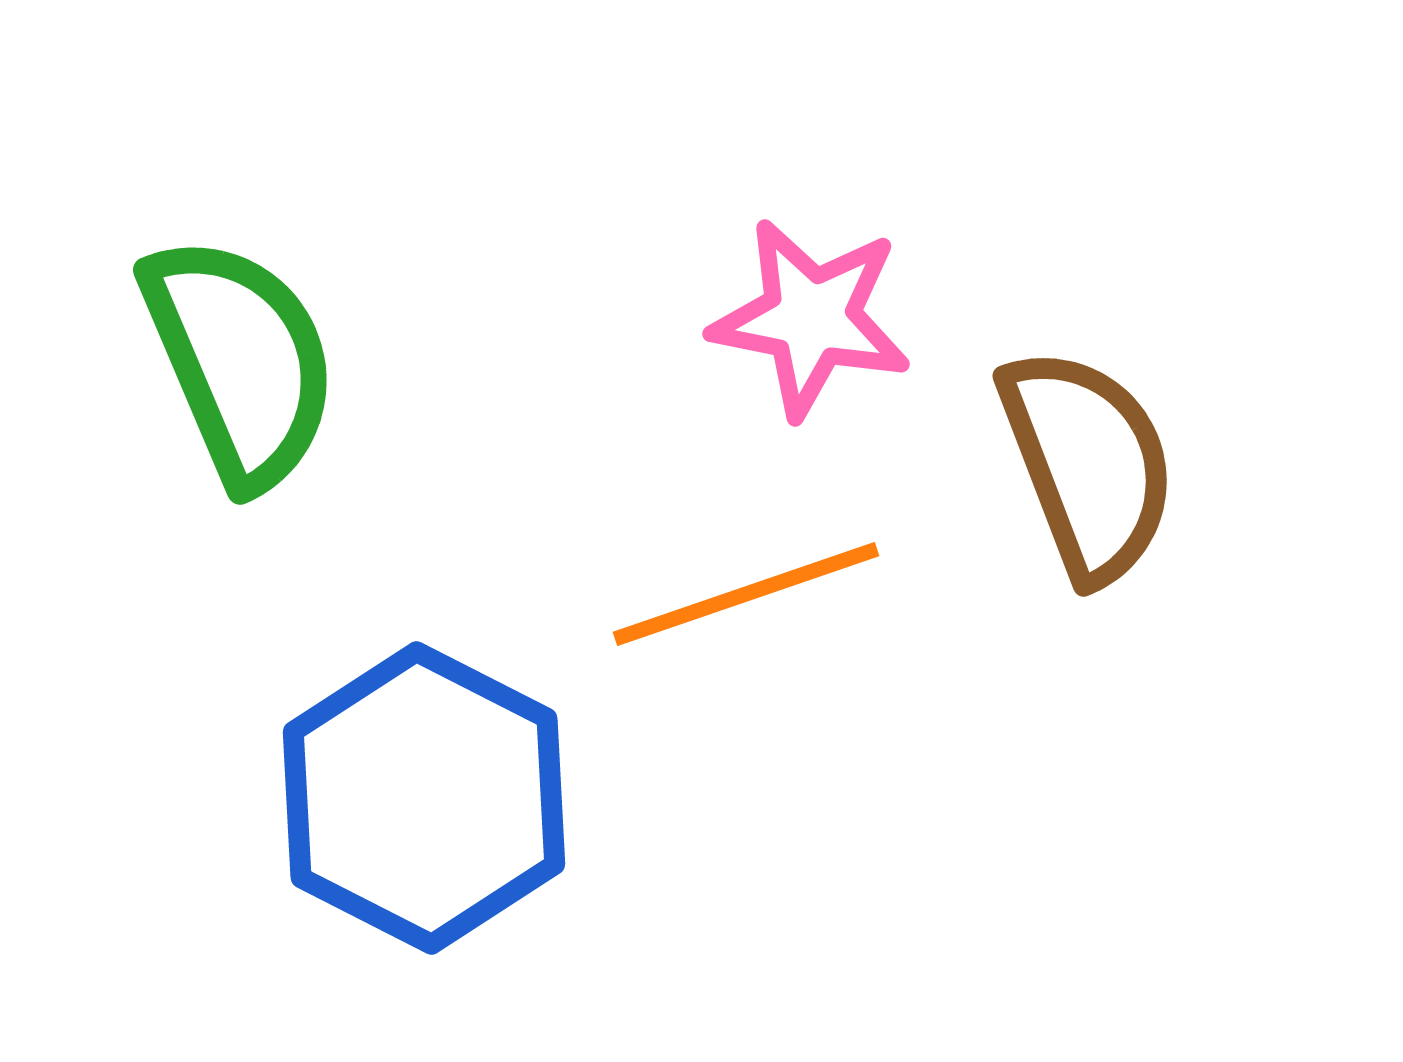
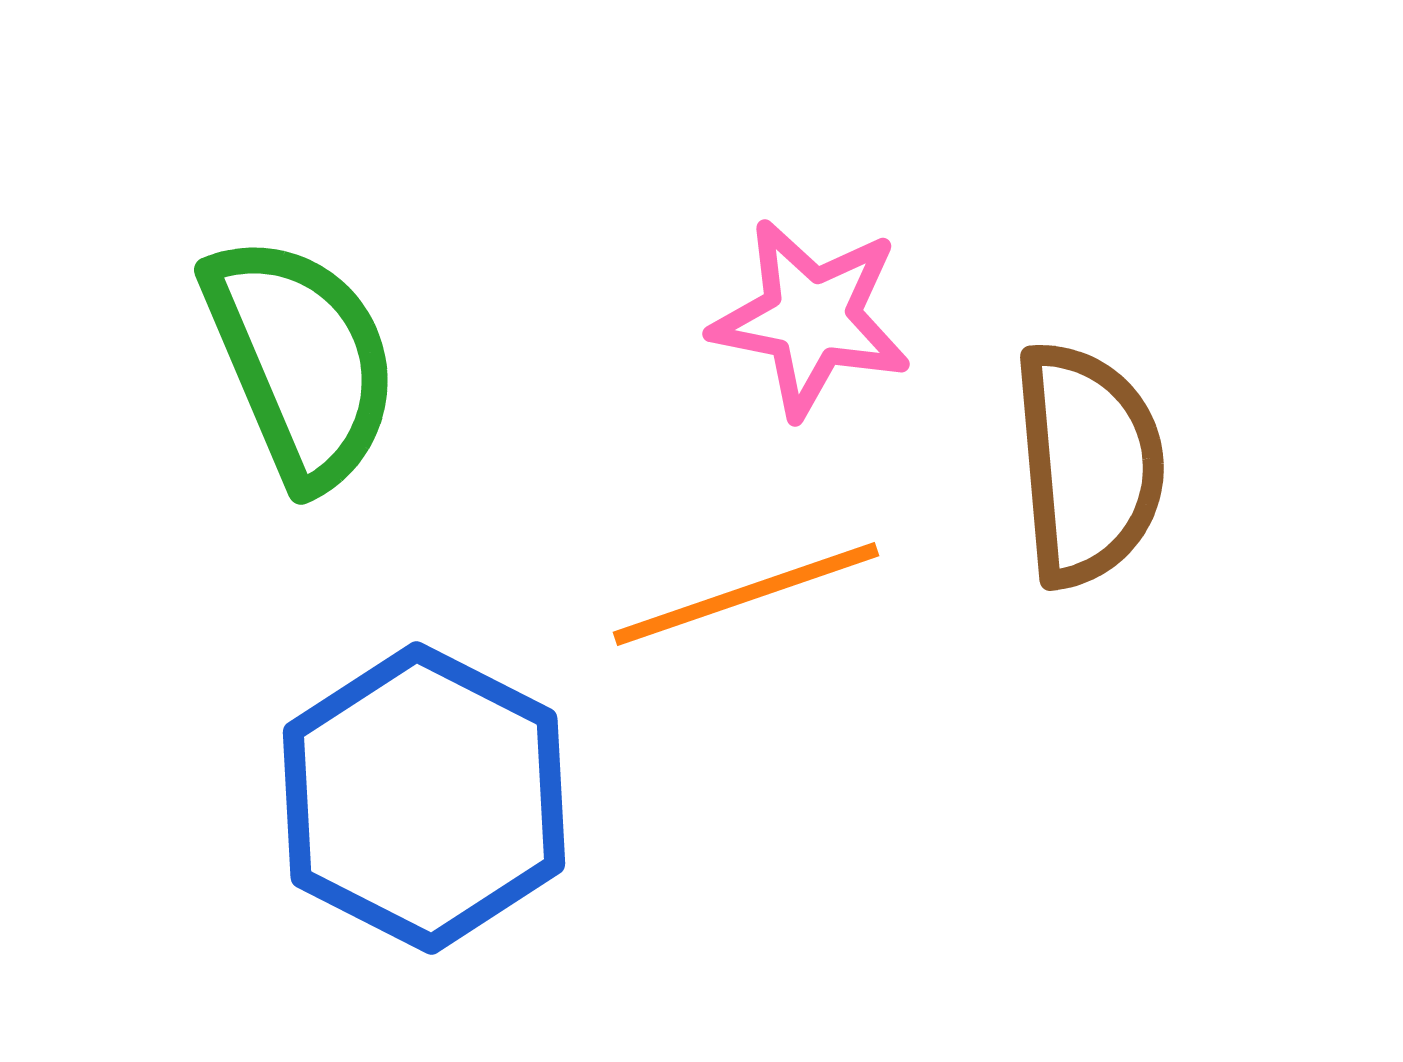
green semicircle: moved 61 px right
brown semicircle: rotated 16 degrees clockwise
